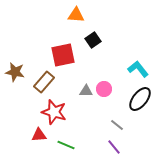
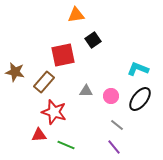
orange triangle: rotated 12 degrees counterclockwise
cyan L-shape: rotated 30 degrees counterclockwise
pink circle: moved 7 px right, 7 px down
